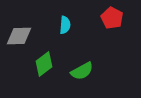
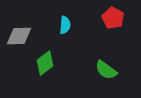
red pentagon: moved 1 px right
green diamond: moved 1 px right, 1 px up
green semicircle: moved 24 px right, 1 px up; rotated 65 degrees clockwise
